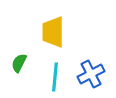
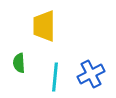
yellow trapezoid: moved 9 px left, 6 px up
green semicircle: rotated 30 degrees counterclockwise
